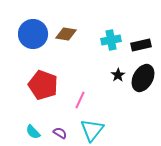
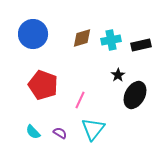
brown diamond: moved 16 px right, 4 px down; rotated 25 degrees counterclockwise
black ellipse: moved 8 px left, 17 px down
cyan triangle: moved 1 px right, 1 px up
